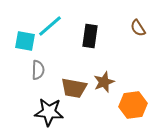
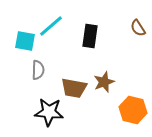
cyan line: moved 1 px right
orange hexagon: moved 5 px down; rotated 20 degrees clockwise
